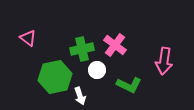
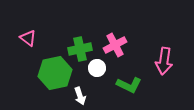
pink cross: rotated 25 degrees clockwise
green cross: moved 2 px left
white circle: moved 2 px up
green hexagon: moved 4 px up
